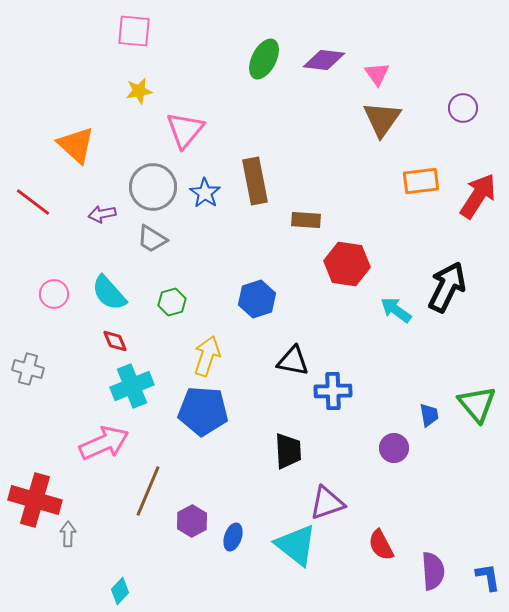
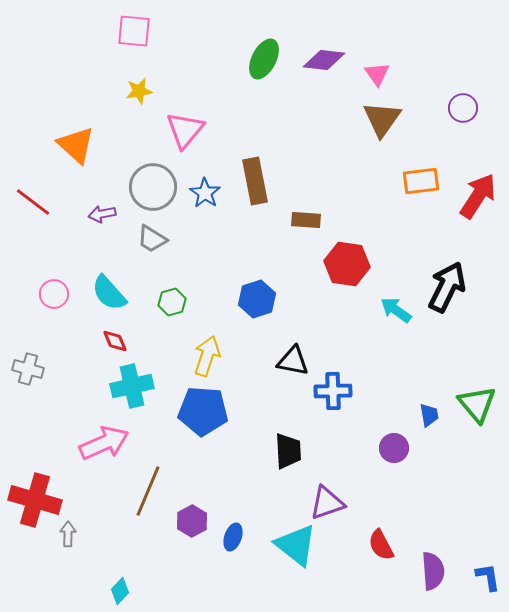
cyan cross at (132, 386): rotated 9 degrees clockwise
